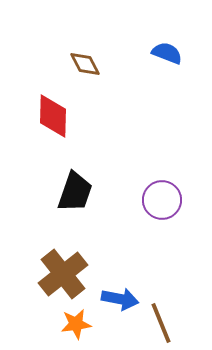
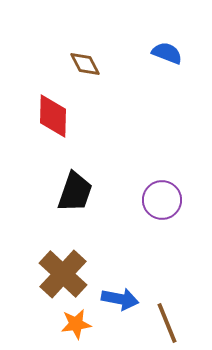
brown cross: rotated 9 degrees counterclockwise
brown line: moved 6 px right
